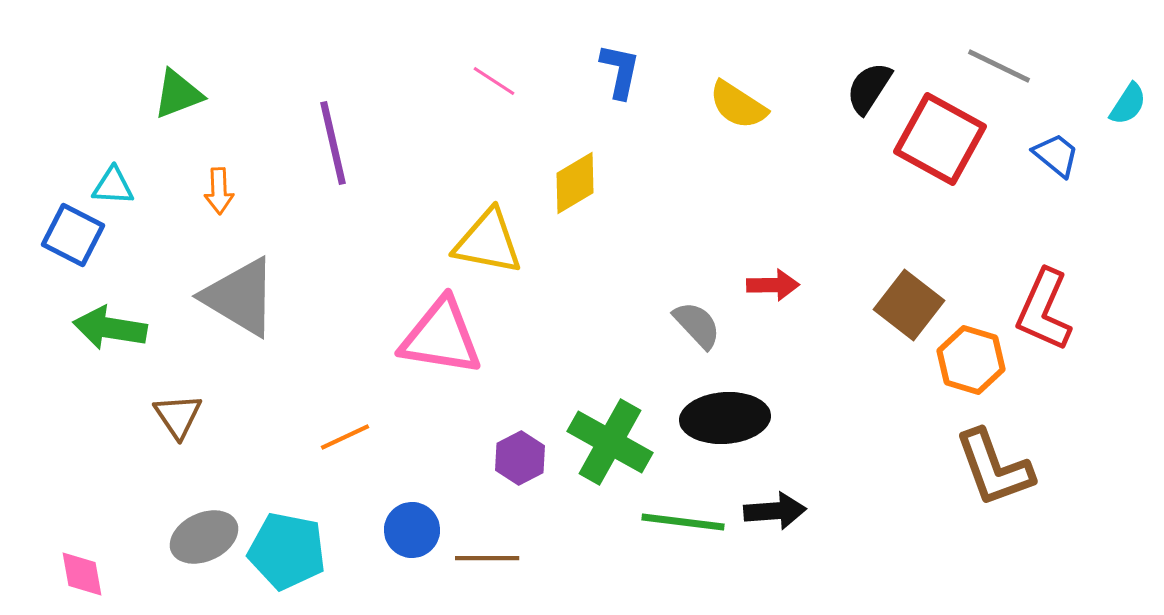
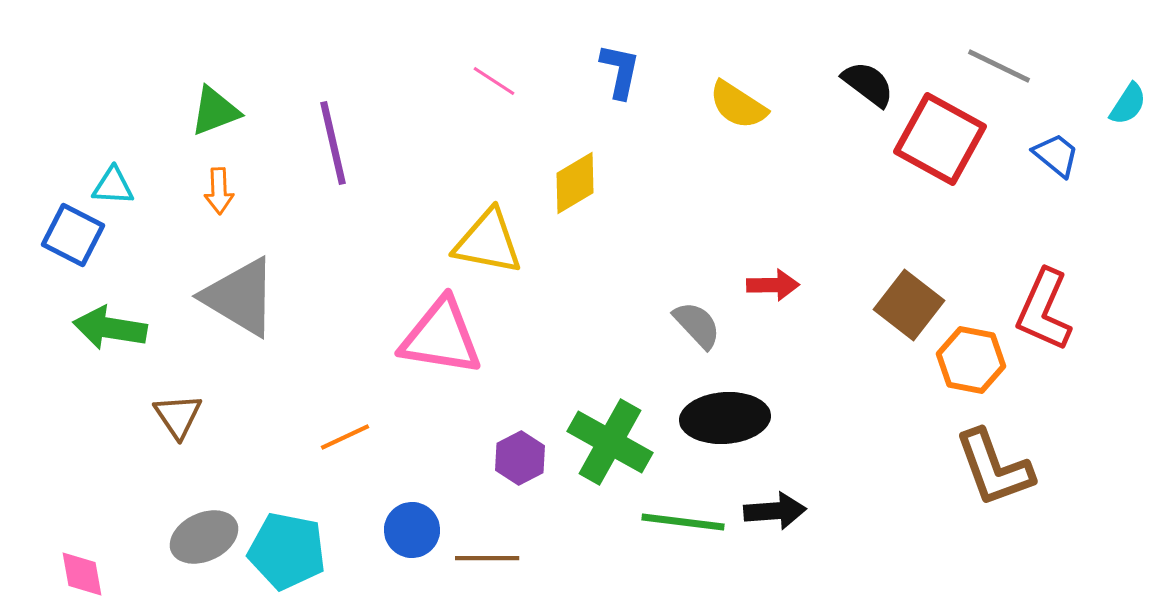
black semicircle: moved 1 px left, 4 px up; rotated 94 degrees clockwise
green triangle: moved 37 px right, 17 px down
orange hexagon: rotated 6 degrees counterclockwise
